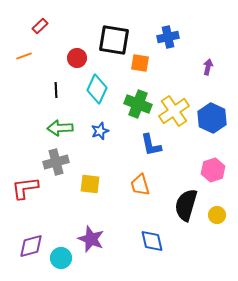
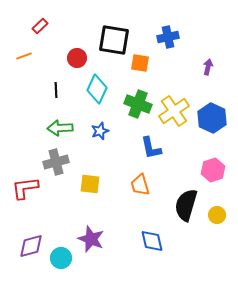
blue L-shape: moved 3 px down
